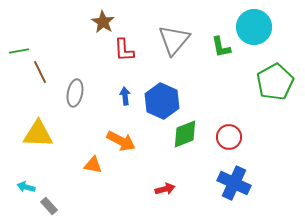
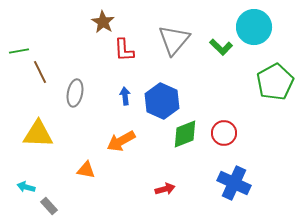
green L-shape: rotated 35 degrees counterclockwise
red circle: moved 5 px left, 4 px up
orange arrow: rotated 124 degrees clockwise
orange triangle: moved 7 px left, 5 px down
